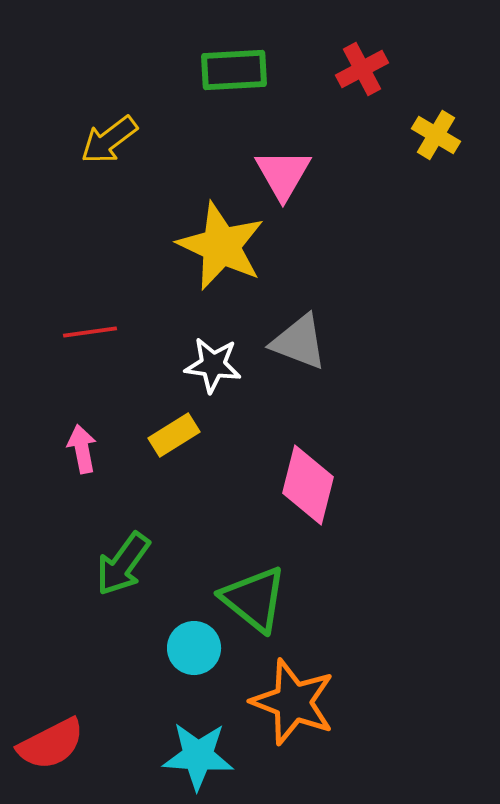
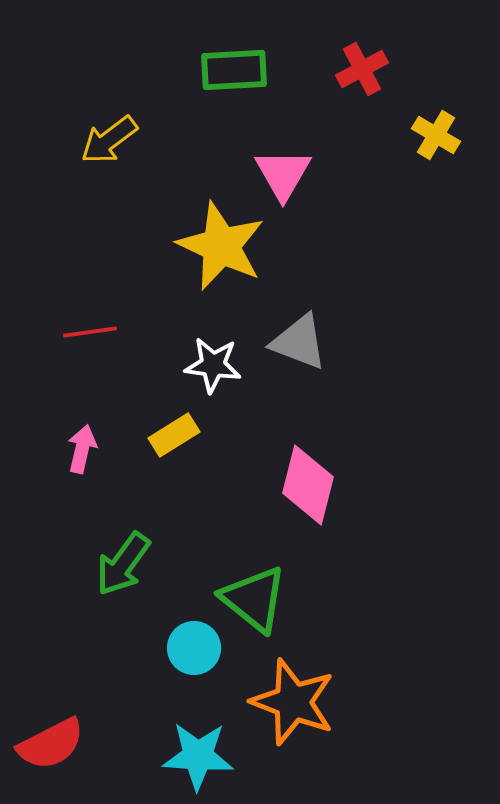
pink arrow: rotated 24 degrees clockwise
